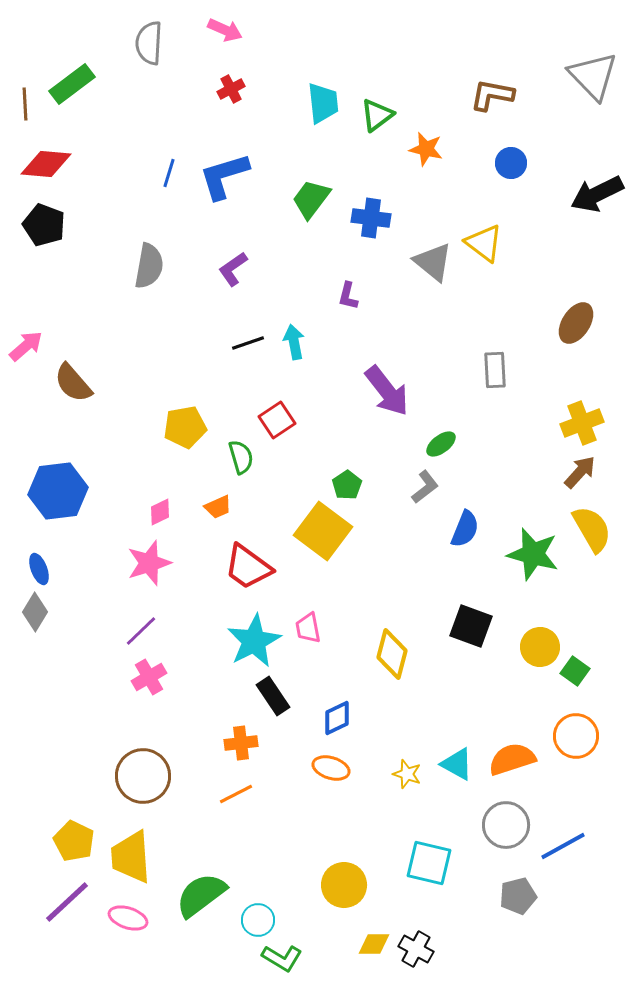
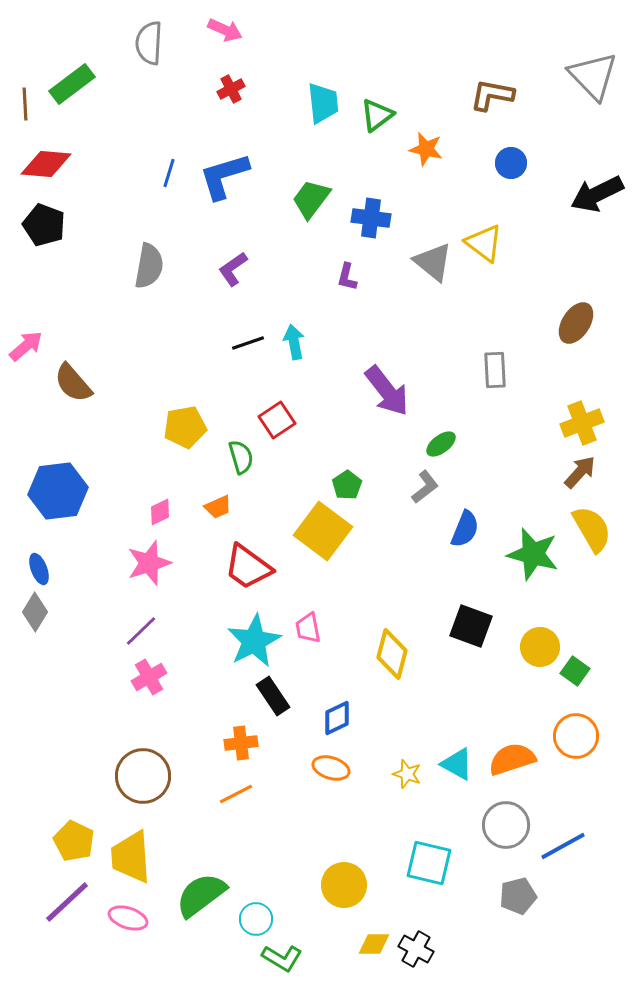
purple L-shape at (348, 296): moved 1 px left, 19 px up
cyan circle at (258, 920): moved 2 px left, 1 px up
